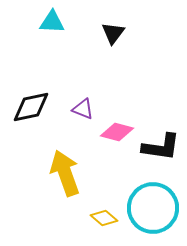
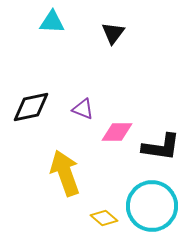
pink diamond: rotated 16 degrees counterclockwise
cyan circle: moved 1 px left, 2 px up
